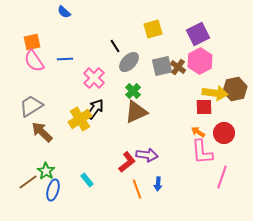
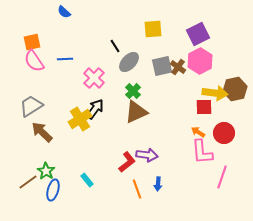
yellow square: rotated 12 degrees clockwise
